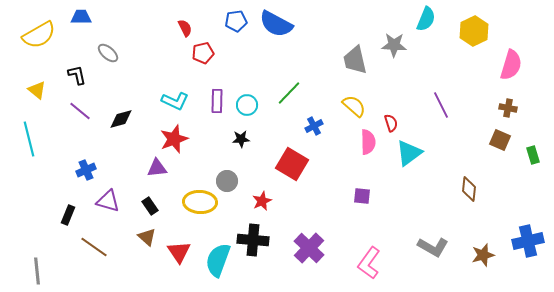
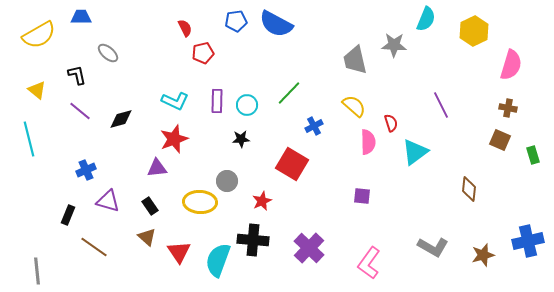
cyan triangle at (409, 153): moved 6 px right, 1 px up
